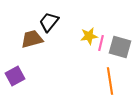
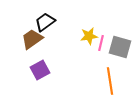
black trapezoid: moved 4 px left; rotated 15 degrees clockwise
brown trapezoid: rotated 20 degrees counterclockwise
purple square: moved 25 px right, 6 px up
